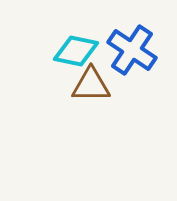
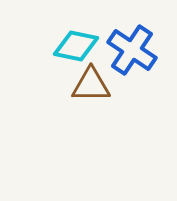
cyan diamond: moved 5 px up
